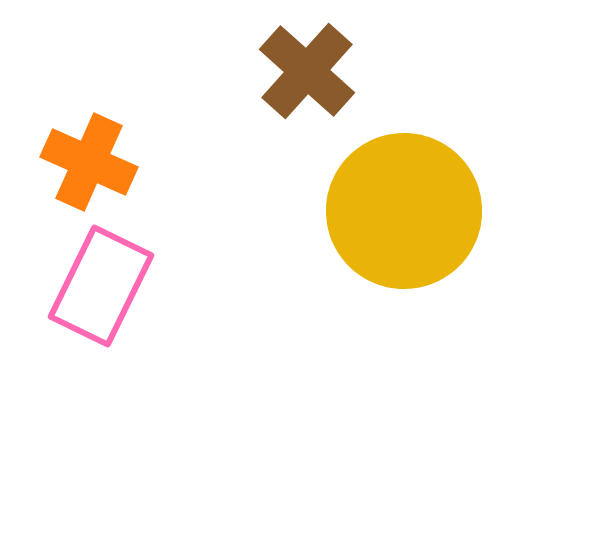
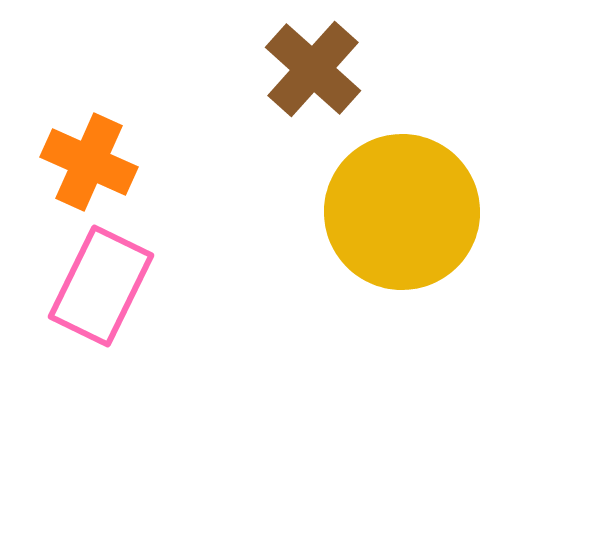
brown cross: moved 6 px right, 2 px up
yellow circle: moved 2 px left, 1 px down
